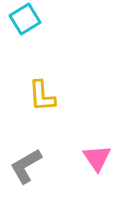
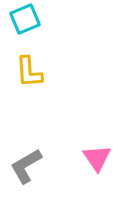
cyan square: rotated 8 degrees clockwise
yellow L-shape: moved 13 px left, 24 px up
